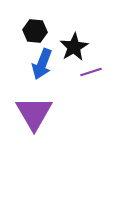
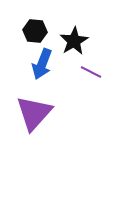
black star: moved 6 px up
purple line: rotated 45 degrees clockwise
purple triangle: rotated 12 degrees clockwise
